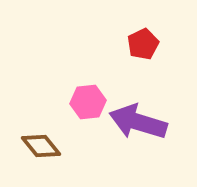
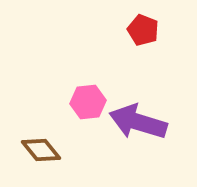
red pentagon: moved 14 px up; rotated 24 degrees counterclockwise
brown diamond: moved 4 px down
